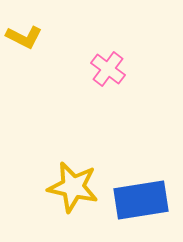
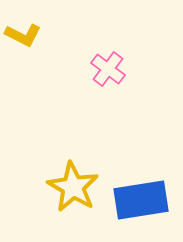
yellow L-shape: moved 1 px left, 2 px up
yellow star: rotated 18 degrees clockwise
